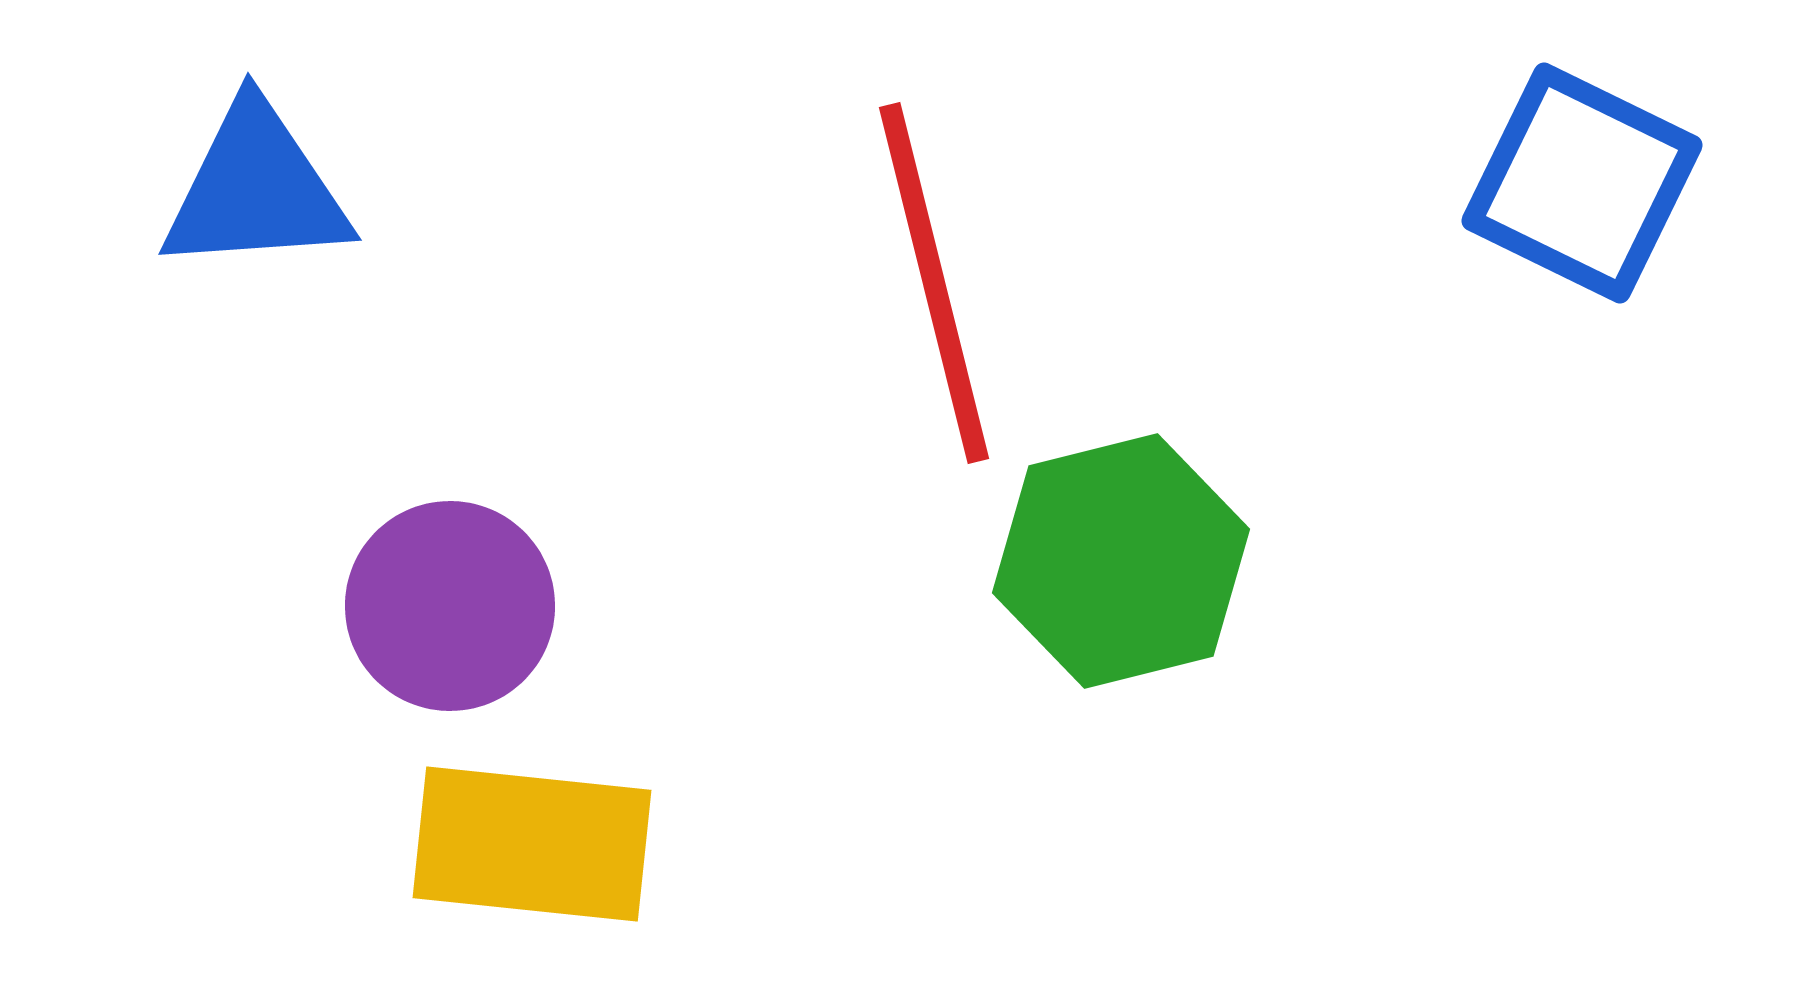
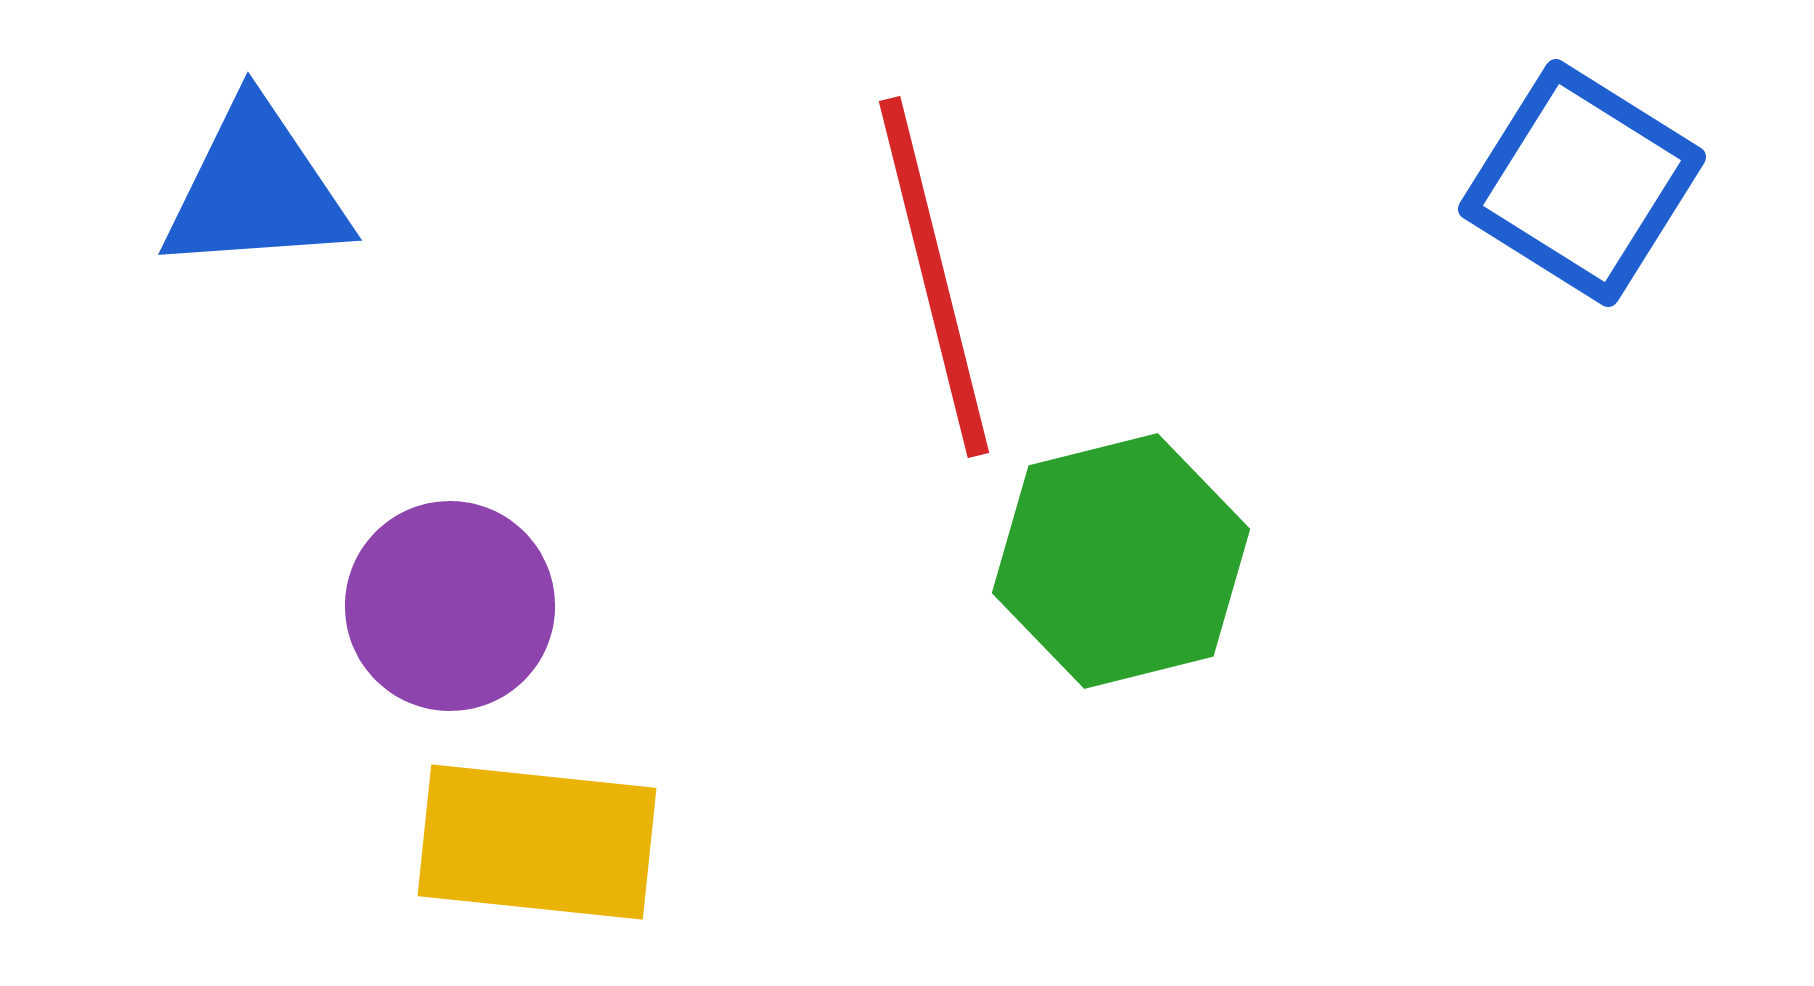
blue square: rotated 6 degrees clockwise
red line: moved 6 px up
yellow rectangle: moved 5 px right, 2 px up
